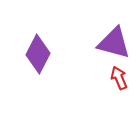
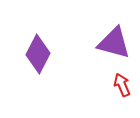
red arrow: moved 3 px right, 7 px down
